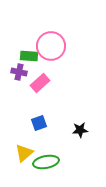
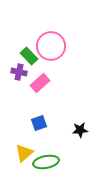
green rectangle: rotated 42 degrees clockwise
